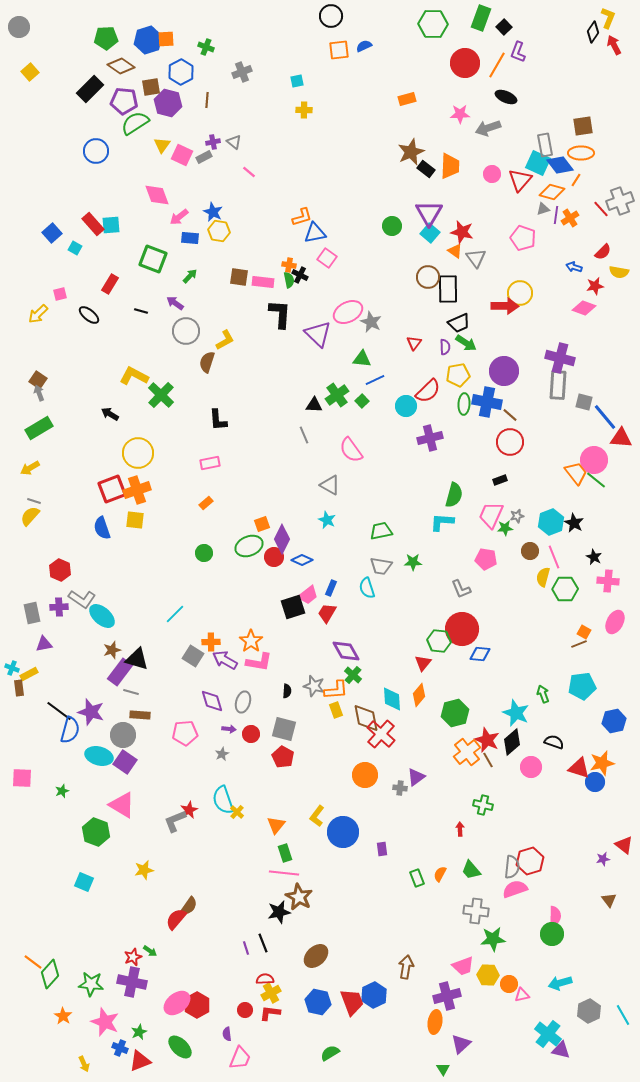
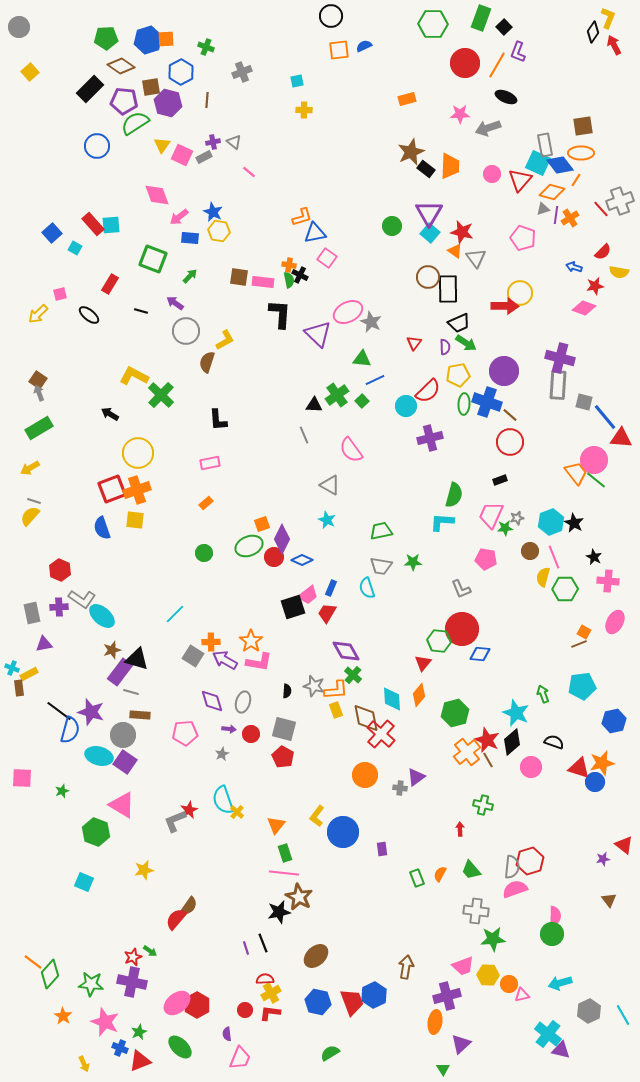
blue circle at (96, 151): moved 1 px right, 5 px up
blue cross at (487, 402): rotated 8 degrees clockwise
gray star at (517, 516): moved 2 px down
